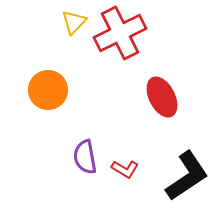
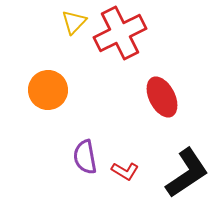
red L-shape: moved 2 px down
black L-shape: moved 3 px up
